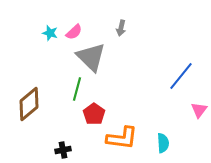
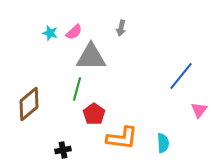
gray triangle: rotated 44 degrees counterclockwise
